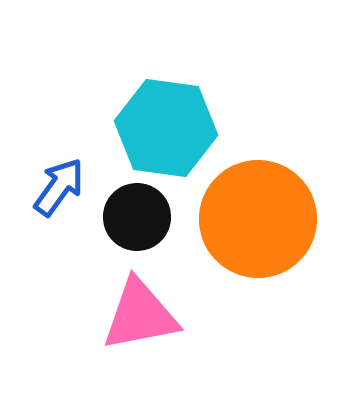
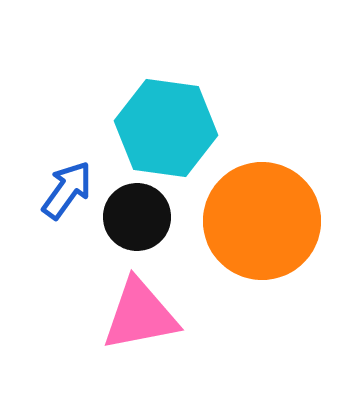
blue arrow: moved 8 px right, 3 px down
orange circle: moved 4 px right, 2 px down
